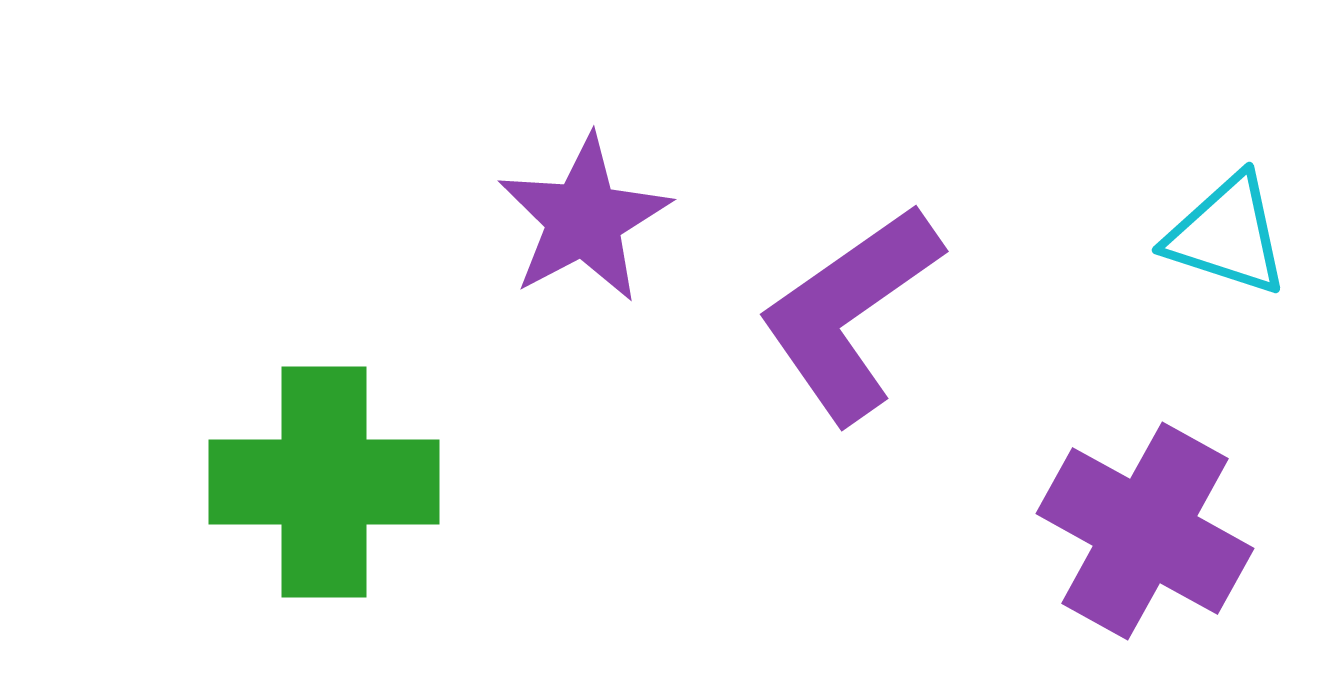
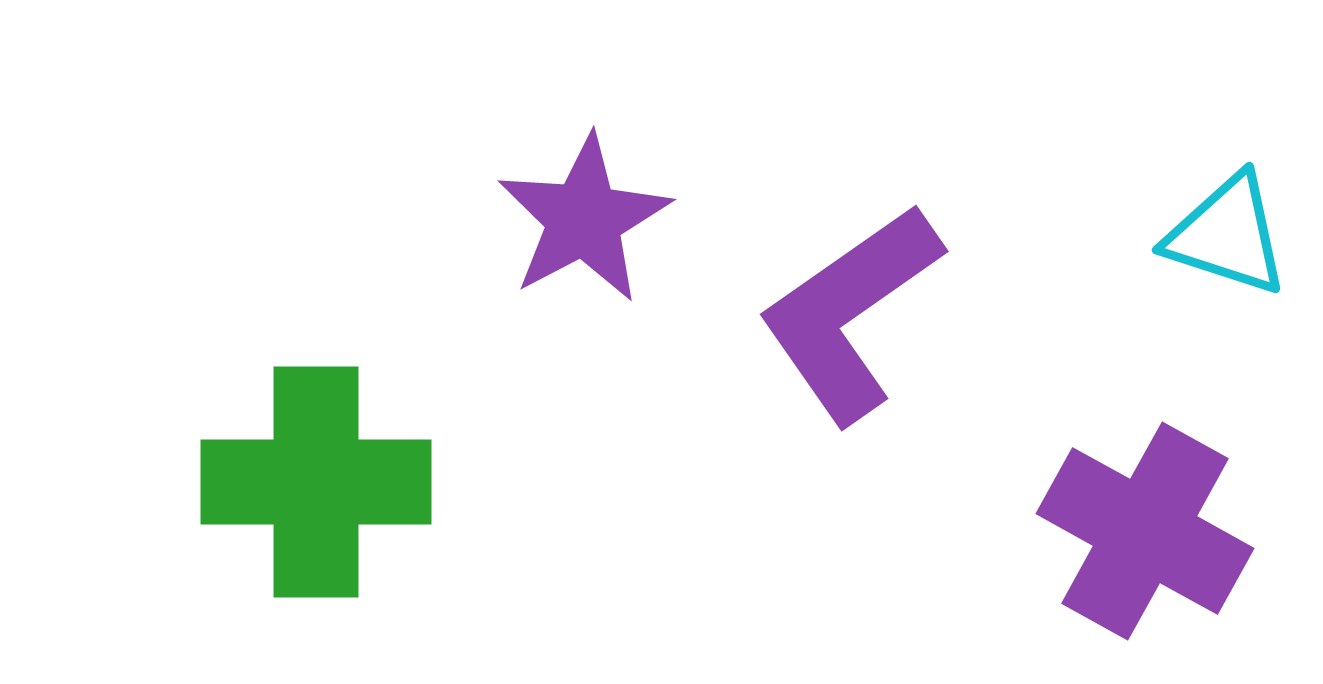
green cross: moved 8 px left
